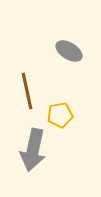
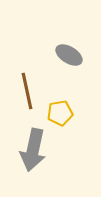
gray ellipse: moved 4 px down
yellow pentagon: moved 2 px up
